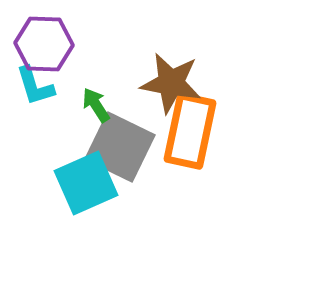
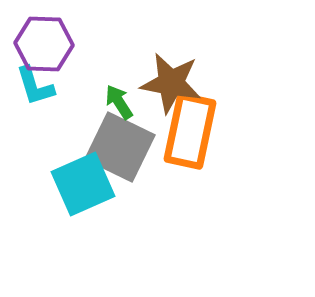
green arrow: moved 23 px right, 3 px up
cyan square: moved 3 px left, 1 px down
